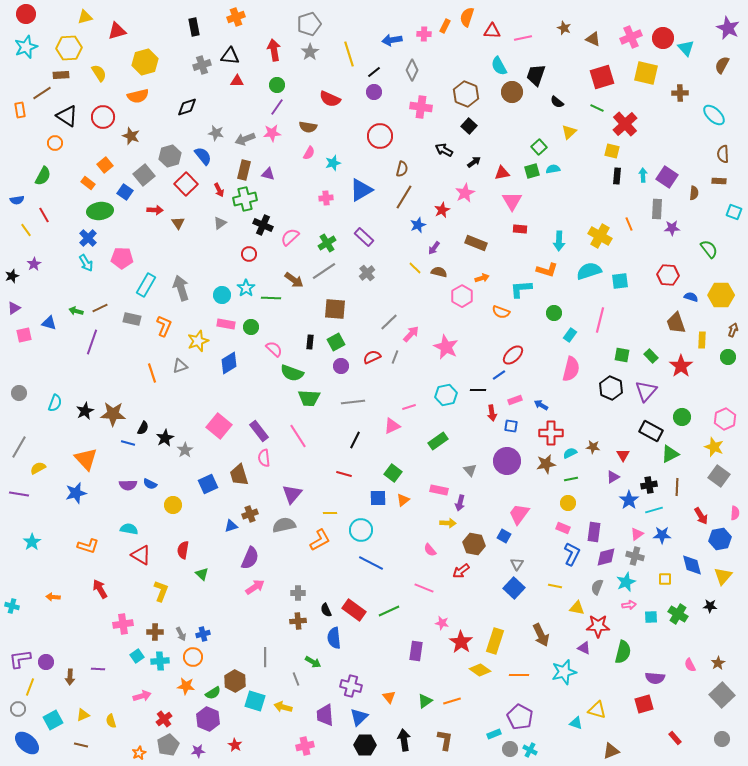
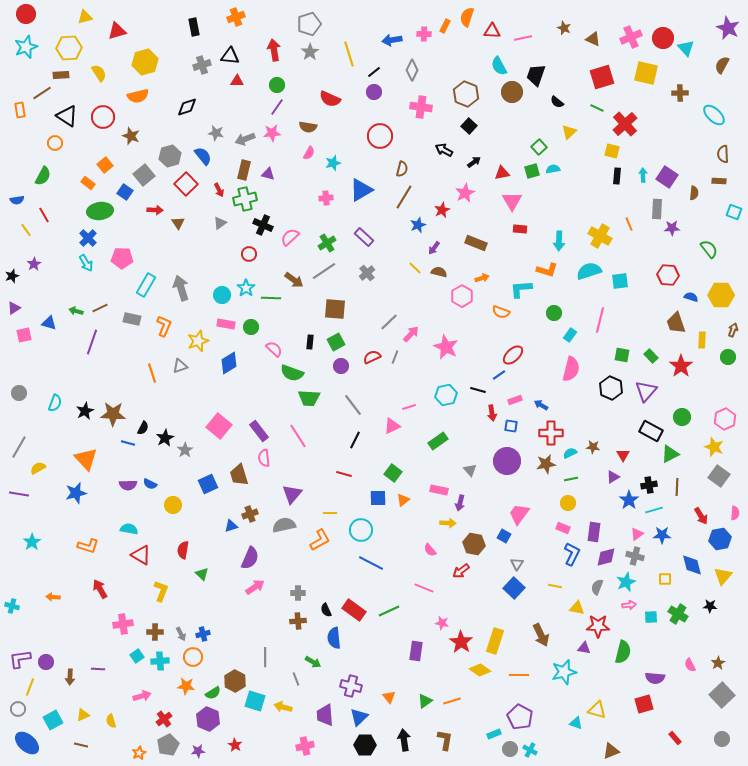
black line at (478, 390): rotated 14 degrees clockwise
gray line at (353, 402): moved 3 px down; rotated 60 degrees clockwise
purple triangle at (584, 648): rotated 16 degrees counterclockwise
